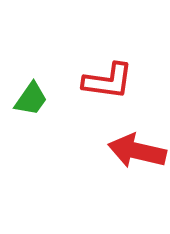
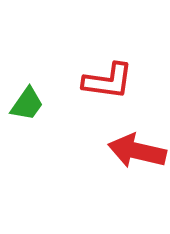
green trapezoid: moved 4 px left, 5 px down
